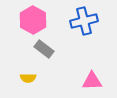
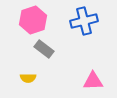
pink hexagon: rotated 12 degrees clockwise
pink triangle: moved 1 px right
